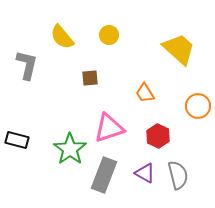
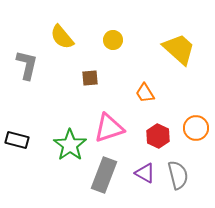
yellow circle: moved 4 px right, 5 px down
orange circle: moved 2 px left, 22 px down
green star: moved 4 px up
